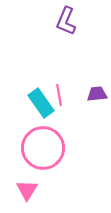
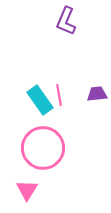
cyan rectangle: moved 1 px left, 3 px up
